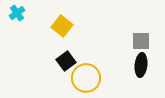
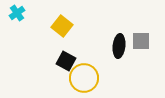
black square: rotated 24 degrees counterclockwise
black ellipse: moved 22 px left, 19 px up
yellow circle: moved 2 px left
